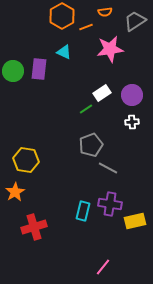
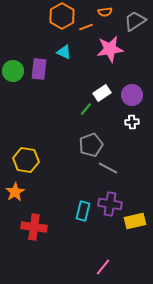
green line: rotated 16 degrees counterclockwise
red cross: rotated 25 degrees clockwise
